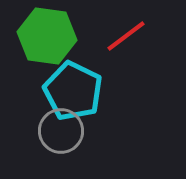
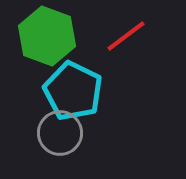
green hexagon: rotated 12 degrees clockwise
gray circle: moved 1 px left, 2 px down
